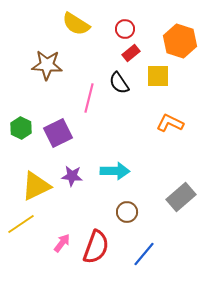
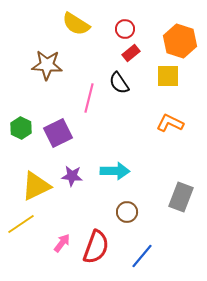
yellow square: moved 10 px right
gray rectangle: rotated 28 degrees counterclockwise
blue line: moved 2 px left, 2 px down
